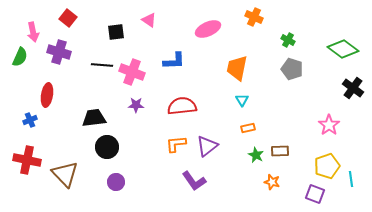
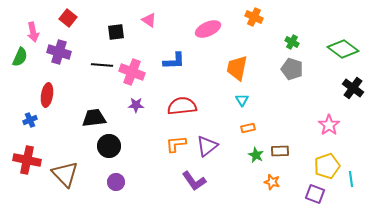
green cross: moved 4 px right, 2 px down
black circle: moved 2 px right, 1 px up
